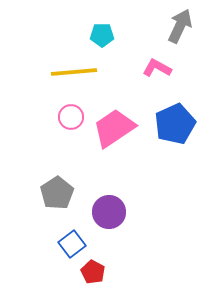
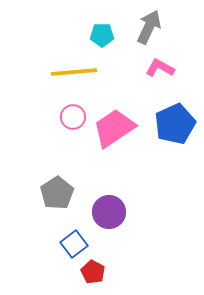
gray arrow: moved 31 px left, 1 px down
pink L-shape: moved 3 px right
pink circle: moved 2 px right
blue square: moved 2 px right
